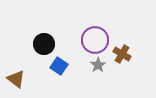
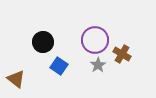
black circle: moved 1 px left, 2 px up
